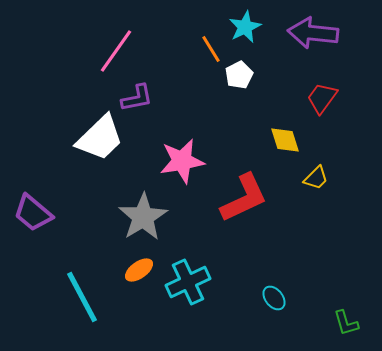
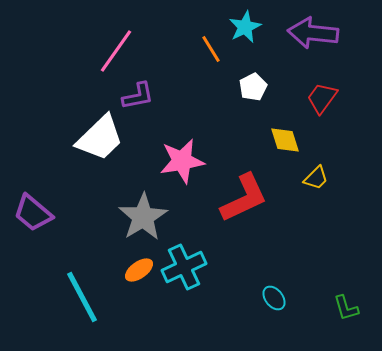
white pentagon: moved 14 px right, 12 px down
purple L-shape: moved 1 px right, 2 px up
cyan cross: moved 4 px left, 15 px up
green L-shape: moved 15 px up
